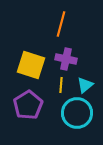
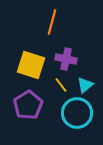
orange line: moved 9 px left, 2 px up
yellow line: rotated 42 degrees counterclockwise
